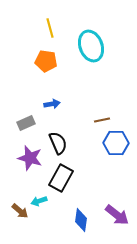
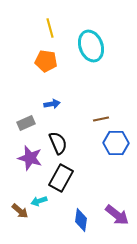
brown line: moved 1 px left, 1 px up
